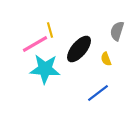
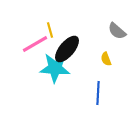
gray semicircle: rotated 66 degrees counterclockwise
black ellipse: moved 12 px left
cyan star: moved 10 px right, 1 px up
blue line: rotated 50 degrees counterclockwise
